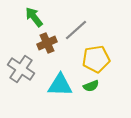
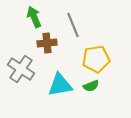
green arrow: rotated 15 degrees clockwise
gray line: moved 3 px left, 5 px up; rotated 70 degrees counterclockwise
brown cross: rotated 18 degrees clockwise
cyan triangle: rotated 12 degrees counterclockwise
